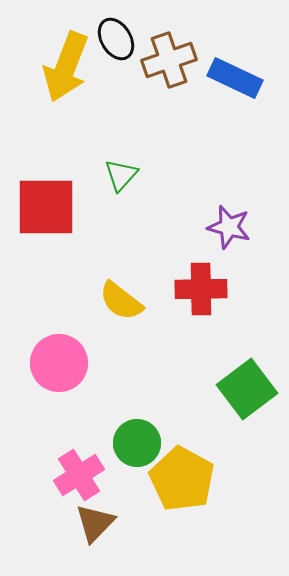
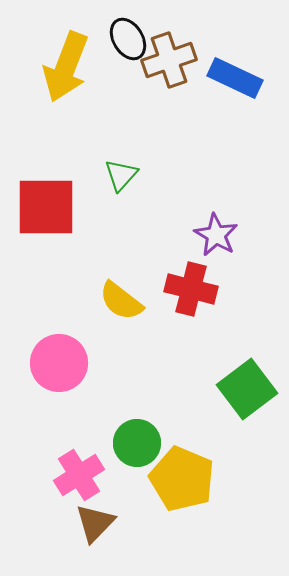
black ellipse: moved 12 px right
purple star: moved 13 px left, 8 px down; rotated 15 degrees clockwise
red cross: moved 10 px left; rotated 15 degrees clockwise
yellow pentagon: rotated 6 degrees counterclockwise
